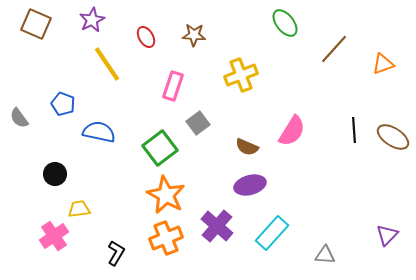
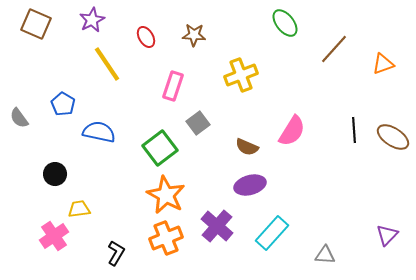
blue pentagon: rotated 10 degrees clockwise
